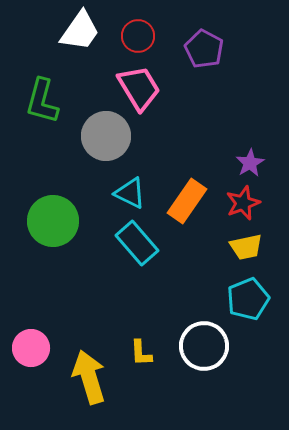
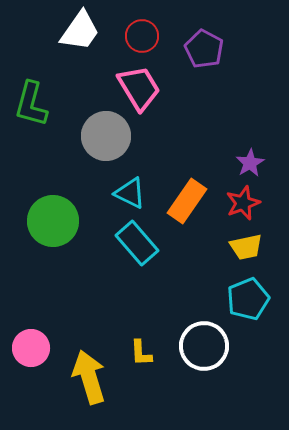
red circle: moved 4 px right
green L-shape: moved 11 px left, 3 px down
